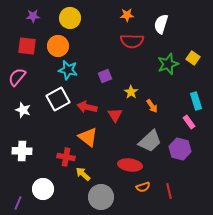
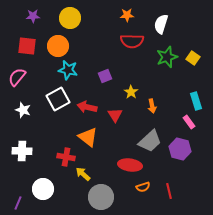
green star: moved 1 px left, 7 px up
orange arrow: rotated 24 degrees clockwise
